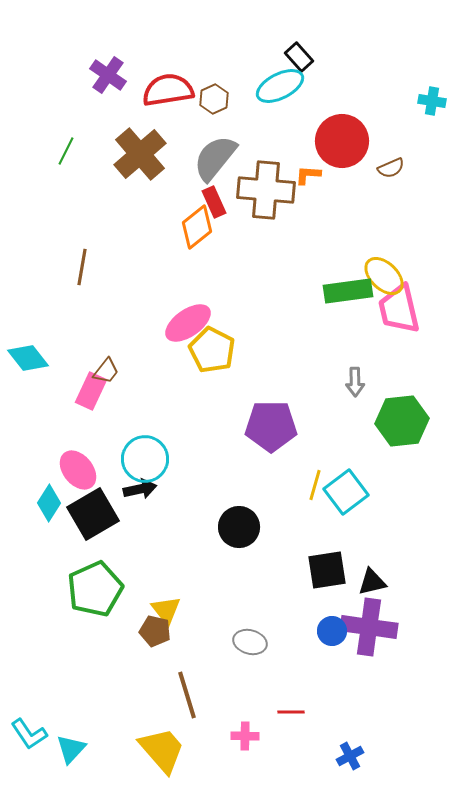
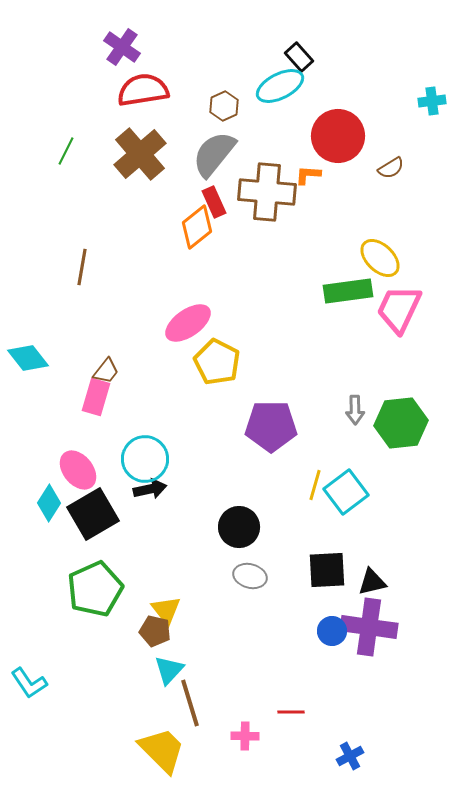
purple cross at (108, 75): moved 14 px right, 28 px up
red semicircle at (168, 90): moved 25 px left
brown hexagon at (214, 99): moved 10 px right, 7 px down
cyan cross at (432, 101): rotated 16 degrees counterclockwise
red circle at (342, 141): moved 4 px left, 5 px up
gray semicircle at (215, 158): moved 1 px left, 4 px up
brown semicircle at (391, 168): rotated 8 degrees counterclockwise
brown cross at (266, 190): moved 1 px right, 2 px down
yellow ellipse at (384, 276): moved 4 px left, 18 px up
pink trapezoid at (399, 309): rotated 38 degrees clockwise
yellow pentagon at (212, 350): moved 5 px right, 12 px down
gray arrow at (355, 382): moved 28 px down
pink rectangle at (91, 391): moved 5 px right, 6 px down; rotated 9 degrees counterclockwise
green hexagon at (402, 421): moved 1 px left, 2 px down
black arrow at (140, 489): moved 10 px right
black square at (327, 570): rotated 6 degrees clockwise
gray ellipse at (250, 642): moved 66 px up
brown line at (187, 695): moved 3 px right, 8 px down
cyan L-shape at (29, 734): moved 51 px up
cyan triangle at (71, 749): moved 98 px right, 79 px up
yellow trapezoid at (162, 750): rotated 4 degrees counterclockwise
